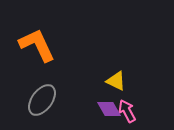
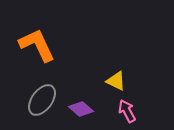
purple diamond: moved 28 px left; rotated 20 degrees counterclockwise
